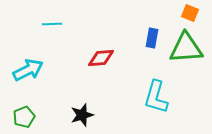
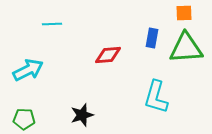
orange square: moved 6 px left; rotated 24 degrees counterclockwise
red diamond: moved 7 px right, 3 px up
green pentagon: moved 2 px down; rotated 25 degrees clockwise
